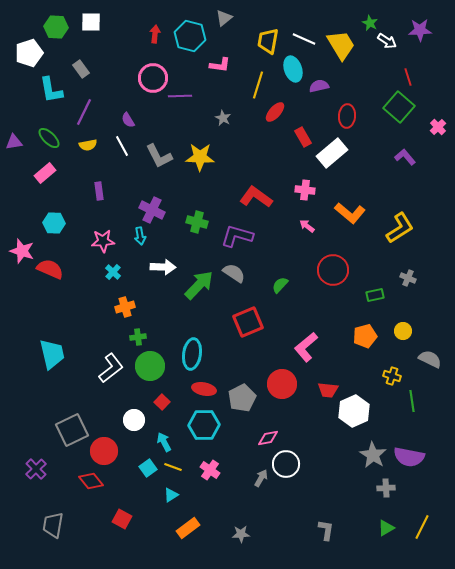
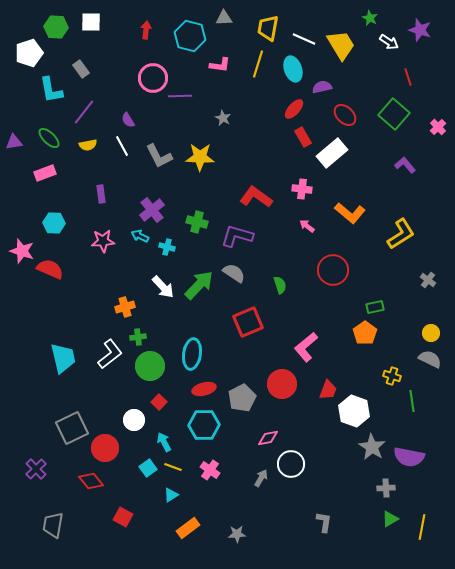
gray triangle at (224, 18): rotated 36 degrees clockwise
green star at (370, 23): moved 5 px up
purple star at (420, 30): rotated 20 degrees clockwise
red arrow at (155, 34): moved 9 px left, 4 px up
yellow trapezoid at (268, 41): moved 13 px up
white arrow at (387, 41): moved 2 px right, 1 px down
yellow line at (258, 85): moved 21 px up
purple semicircle at (319, 86): moved 3 px right, 1 px down
green square at (399, 107): moved 5 px left, 7 px down
purple line at (84, 112): rotated 12 degrees clockwise
red ellipse at (275, 112): moved 19 px right, 3 px up
red ellipse at (347, 116): moved 2 px left, 1 px up; rotated 50 degrees counterclockwise
purple L-shape at (405, 157): moved 8 px down
pink rectangle at (45, 173): rotated 20 degrees clockwise
pink cross at (305, 190): moved 3 px left, 1 px up
purple rectangle at (99, 191): moved 2 px right, 3 px down
purple cross at (152, 210): rotated 25 degrees clockwise
yellow L-shape at (400, 228): moved 1 px right, 6 px down
cyan arrow at (140, 236): rotated 126 degrees clockwise
white arrow at (163, 267): moved 20 px down; rotated 45 degrees clockwise
cyan cross at (113, 272): moved 54 px right, 25 px up; rotated 28 degrees counterclockwise
gray cross at (408, 278): moved 20 px right, 2 px down; rotated 14 degrees clockwise
green semicircle at (280, 285): rotated 120 degrees clockwise
green rectangle at (375, 295): moved 12 px down
yellow circle at (403, 331): moved 28 px right, 2 px down
orange pentagon at (365, 336): moved 3 px up; rotated 20 degrees counterclockwise
cyan trapezoid at (52, 354): moved 11 px right, 4 px down
white L-shape at (111, 368): moved 1 px left, 14 px up
red ellipse at (204, 389): rotated 25 degrees counterclockwise
red trapezoid at (328, 390): rotated 75 degrees counterclockwise
red square at (162, 402): moved 3 px left
white hexagon at (354, 411): rotated 16 degrees counterclockwise
gray square at (72, 430): moved 2 px up
red circle at (104, 451): moved 1 px right, 3 px up
gray star at (373, 455): moved 1 px left, 8 px up
white circle at (286, 464): moved 5 px right
red square at (122, 519): moved 1 px right, 2 px up
yellow line at (422, 527): rotated 15 degrees counterclockwise
green triangle at (386, 528): moved 4 px right, 9 px up
gray L-shape at (326, 530): moved 2 px left, 8 px up
gray star at (241, 534): moved 4 px left
